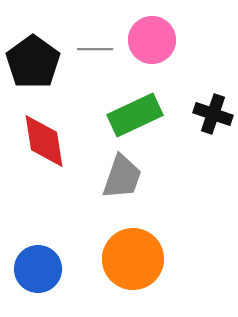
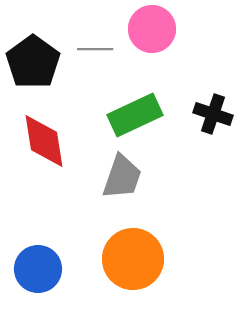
pink circle: moved 11 px up
